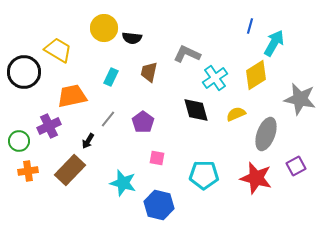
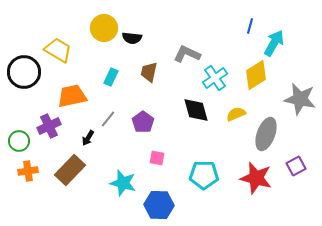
black arrow: moved 3 px up
blue hexagon: rotated 12 degrees counterclockwise
